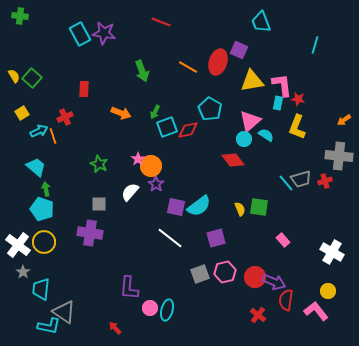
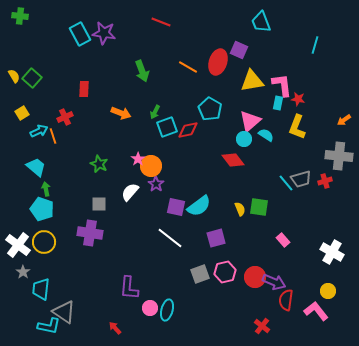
red cross at (258, 315): moved 4 px right, 11 px down
